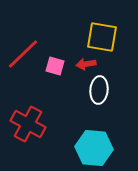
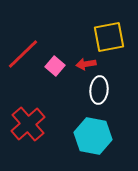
yellow square: moved 7 px right; rotated 20 degrees counterclockwise
pink square: rotated 24 degrees clockwise
red cross: rotated 20 degrees clockwise
cyan hexagon: moved 1 px left, 12 px up; rotated 6 degrees clockwise
